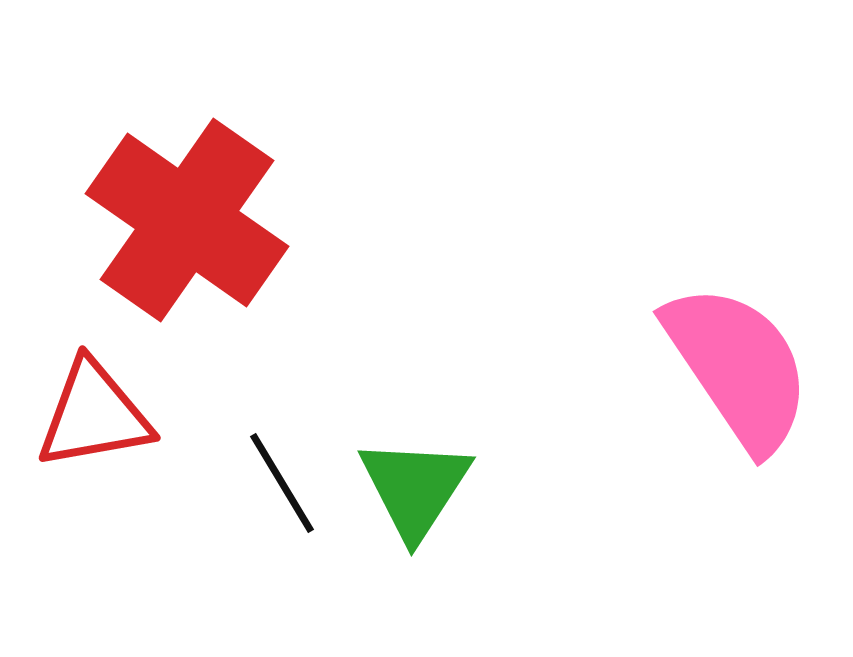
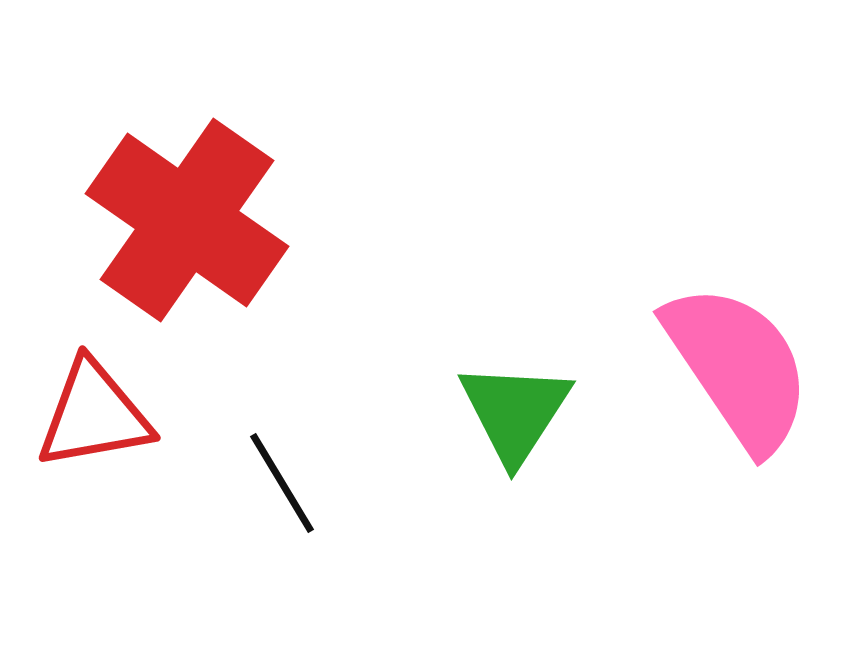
green triangle: moved 100 px right, 76 px up
